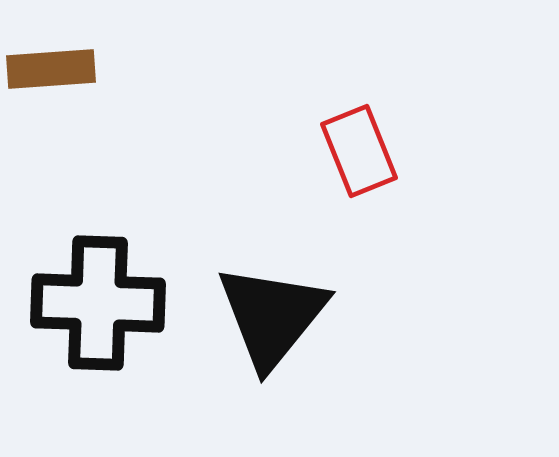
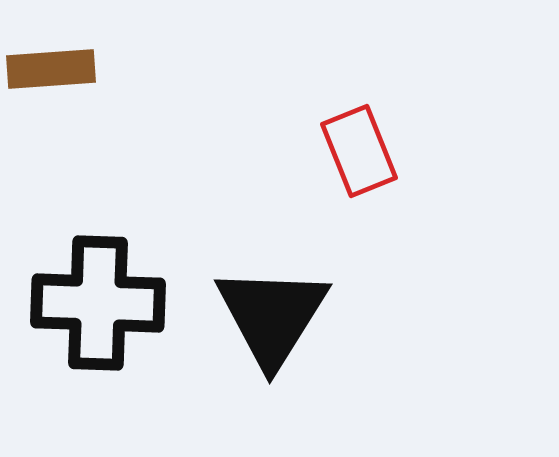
black triangle: rotated 7 degrees counterclockwise
